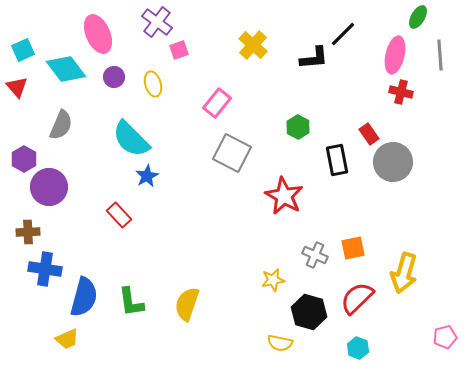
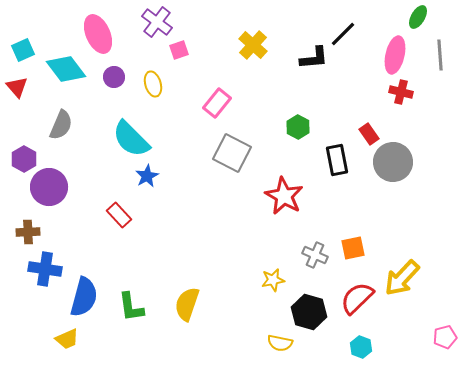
yellow arrow at (404, 273): moved 2 px left, 5 px down; rotated 27 degrees clockwise
green L-shape at (131, 302): moved 5 px down
cyan hexagon at (358, 348): moved 3 px right, 1 px up
